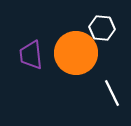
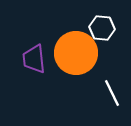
purple trapezoid: moved 3 px right, 4 px down
